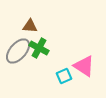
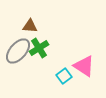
green cross: rotated 30 degrees clockwise
cyan square: rotated 14 degrees counterclockwise
